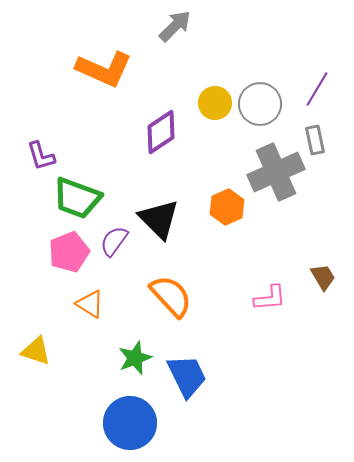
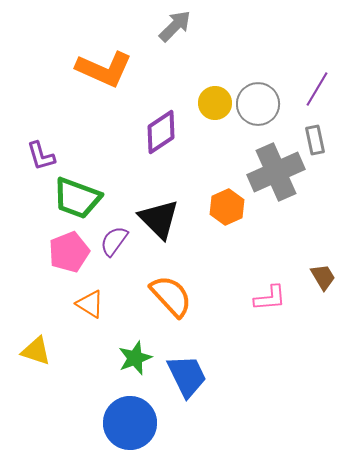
gray circle: moved 2 px left
